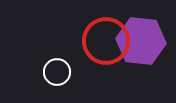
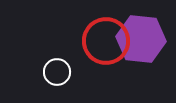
purple hexagon: moved 2 px up
